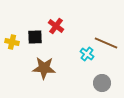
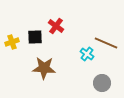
yellow cross: rotated 32 degrees counterclockwise
